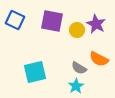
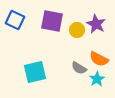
cyan star: moved 21 px right, 7 px up
